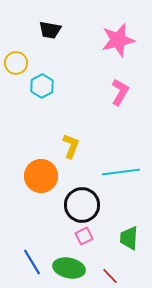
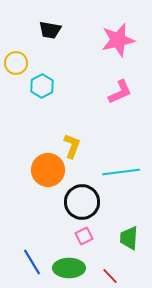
pink L-shape: rotated 36 degrees clockwise
yellow L-shape: moved 1 px right
orange circle: moved 7 px right, 6 px up
black circle: moved 3 px up
green ellipse: rotated 12 degrees counterclockwise
